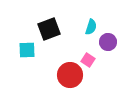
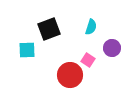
purple circle: moved 4 px right, 6 px down
